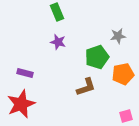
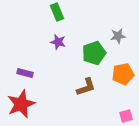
green pentagon: moved 3 px left, 4 px up
